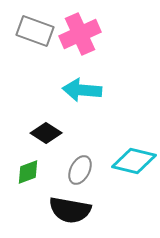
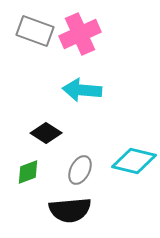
black semicircle: rotated 15 degrees counterclockwise
